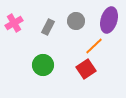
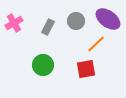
purple ellipse: moved 1 px left, 1 px up; rotated 70 degrees counterclockwise
orange line: moved 2 px right, 2 px up
red square: rotated 24 degrees clockwise
